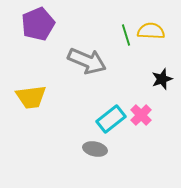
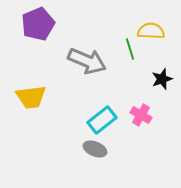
green line: moved 4 px right, 14 px down
pink cross: rotated 15 degrees counterclockwise
cyan rectangle: moved 9 px left, 1 px down
gray ellipse: rotated 10 degrees clockwise
